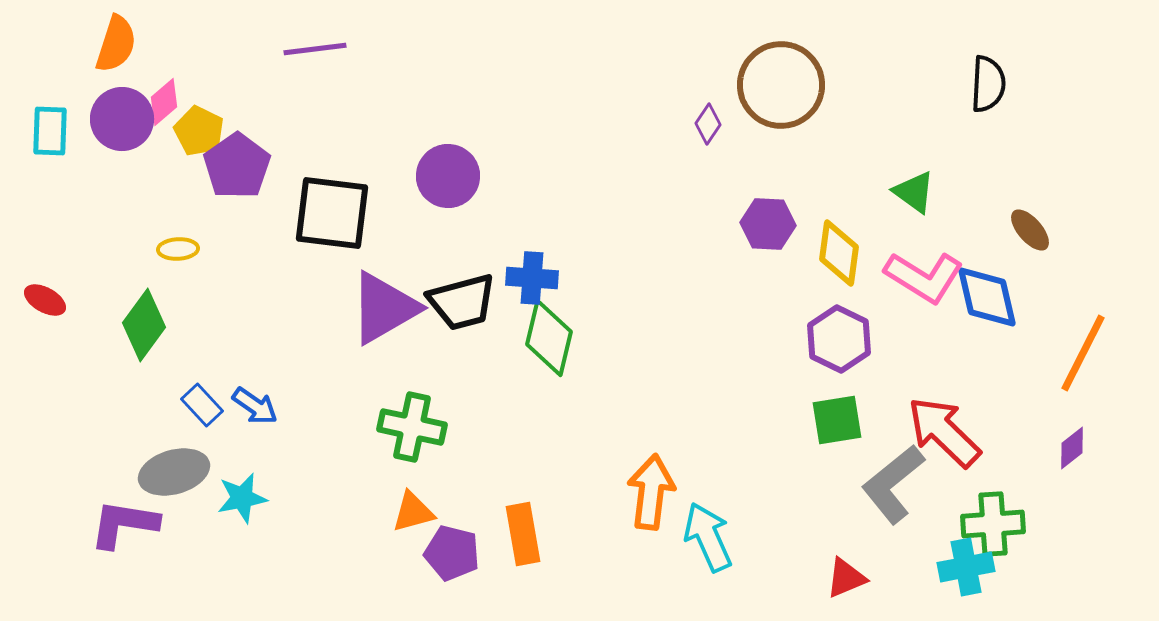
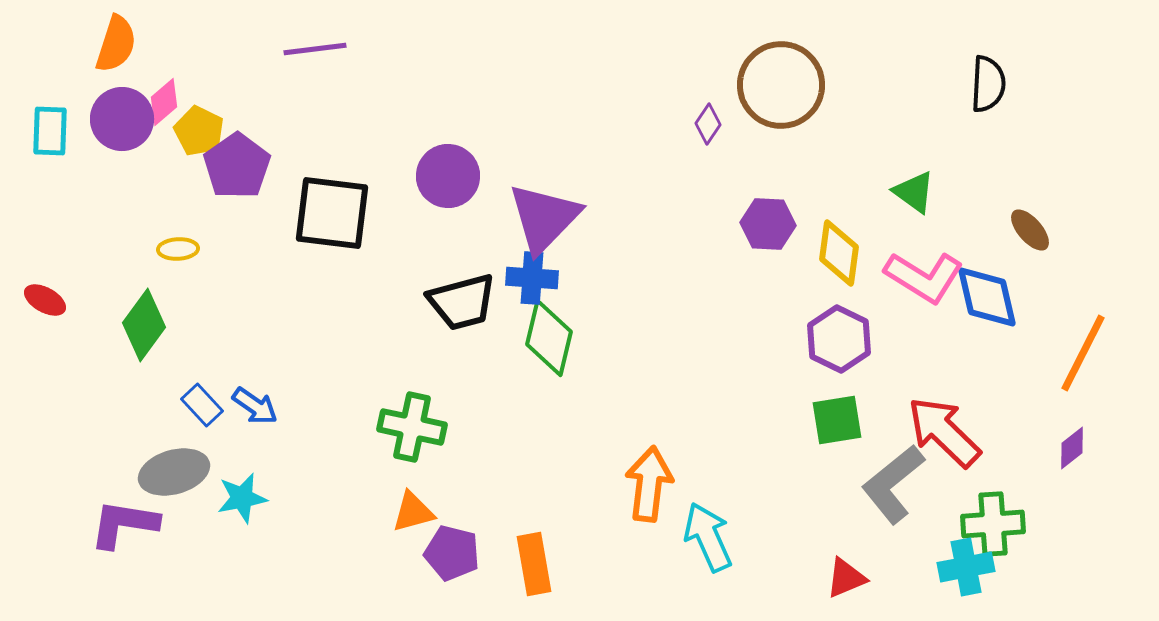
purple triangle at (384, 308): moved 160 px right, 90 px up; rotated 16 degrees counterclockwise
orange arrow at (651, 492): moved 2 px left, 8 px up
orange rectangle at (523, 534): moved 11 px right, 30 px down
